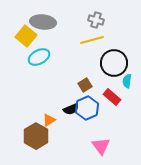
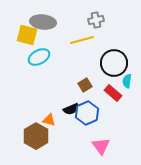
gray cross: rotated 28 degrees counterclockwise
yellow square: moved 1 px right, 1 px up; rotated 25 degrees counterclockwise
yellow line: moved 10 px left
red rectangle: moved 1 px right, 4 px up
blue hexagon: moved 5 px down
orange triangle: rotated 48 degrees clockwise
